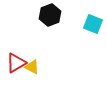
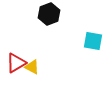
black hexagon: moved 1 px left, 1 px up
cyan square: moved 17 px down; rotated 12 degrees counterclockwise
